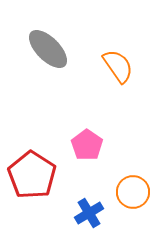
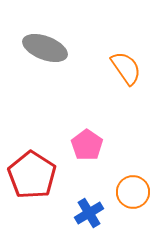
gray ellipse: moved 3 px left, 1 px up; rotated 24 degrees counterclockwise
orange semicircle: moved 8 px right, 2 px down
